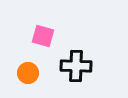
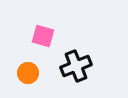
black cross: rotated 24 degrees counterclockwise
